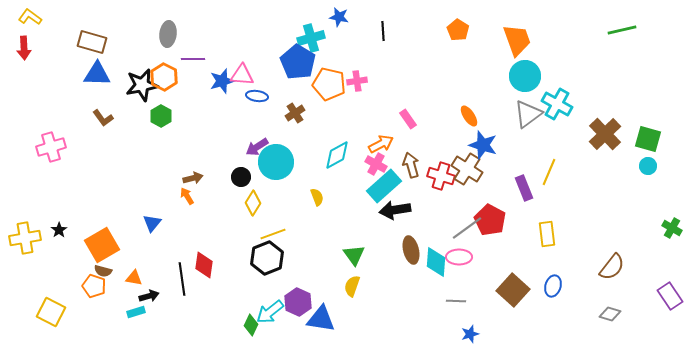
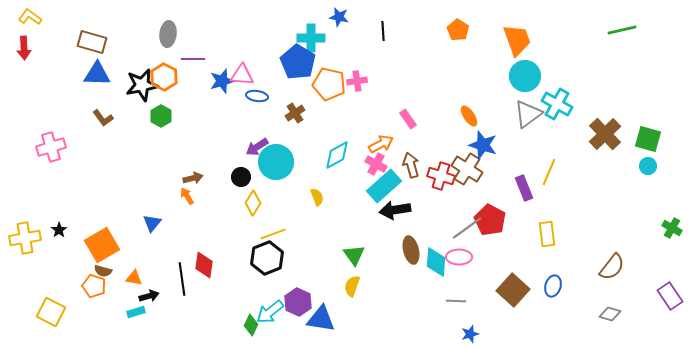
cyan cross at (311, 38): rotated 16 degrees clockwise
